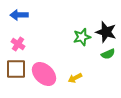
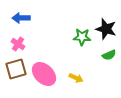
blue arrow: moved 2 px right, 3 px down
black star: moved 3 px up
green star: rotated 18 degrees clockwise
green semicircle: moved 1 px right, 1 px down
brown square: rotated 15 degrees counterclockwise
yellow arrow: moved 1 px right; rotated 128 degrees counterclockwise
